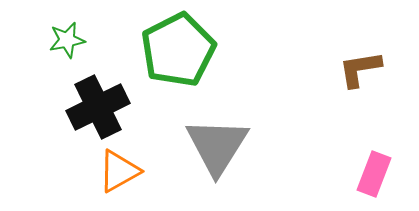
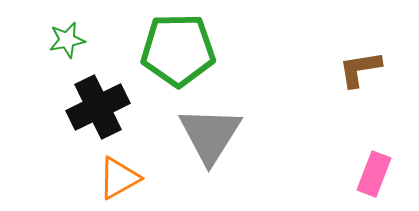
green pentagon: rotated 26 degrees clockwise
gray triangle: moved 7 px left, 11 px up
orange triangle: moved 7 px down
